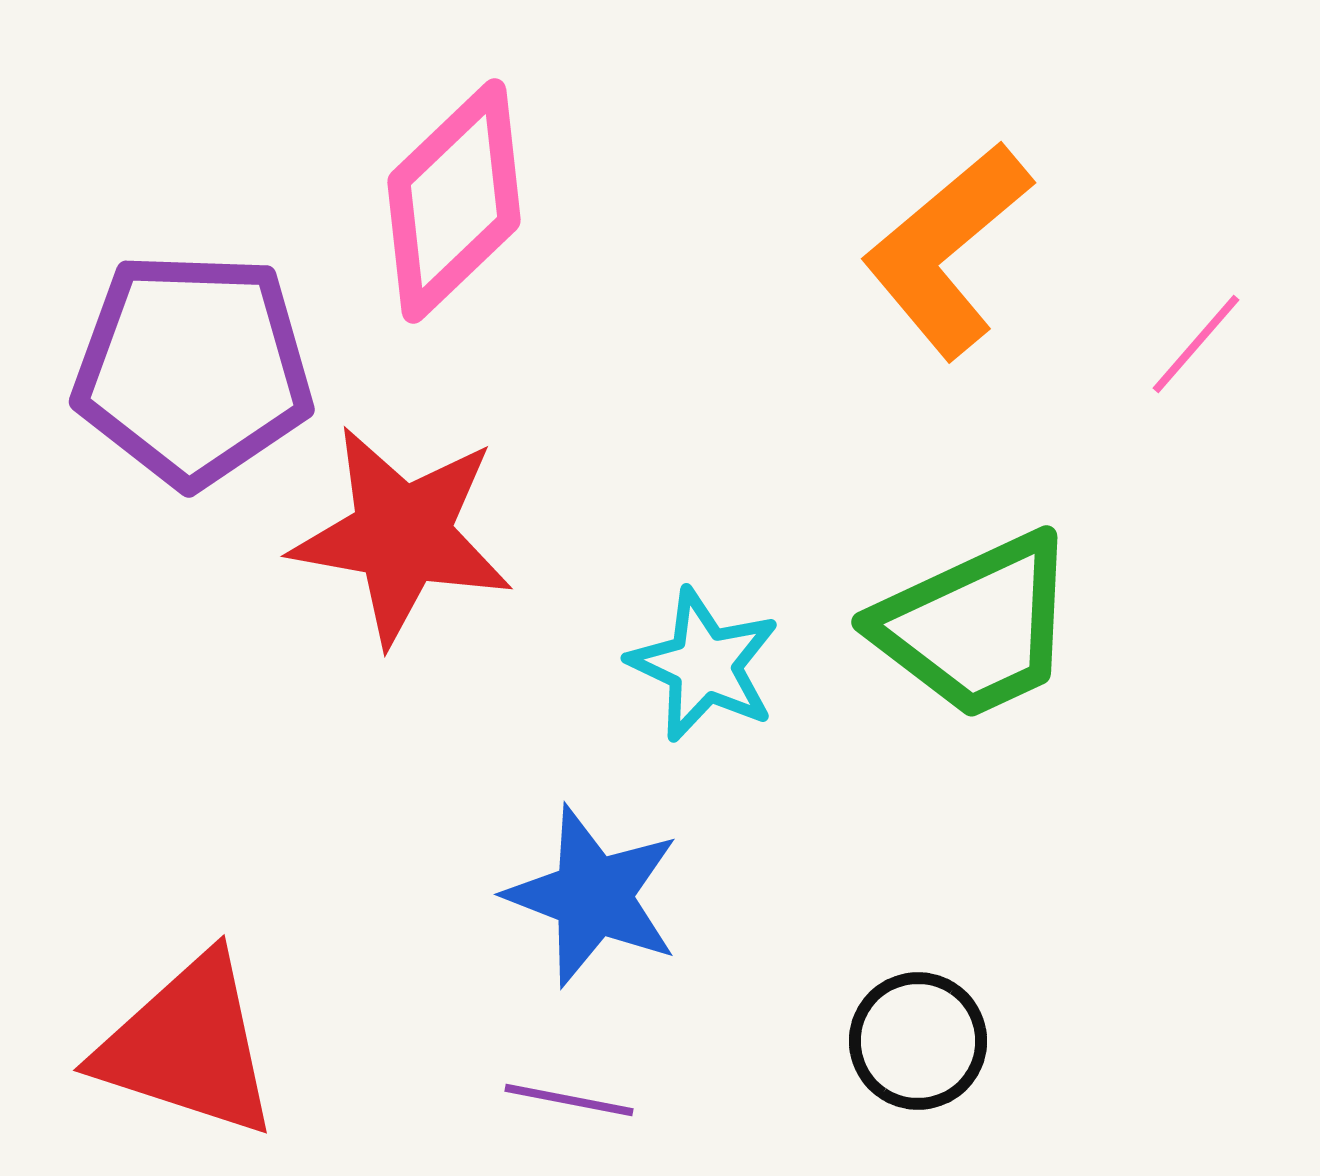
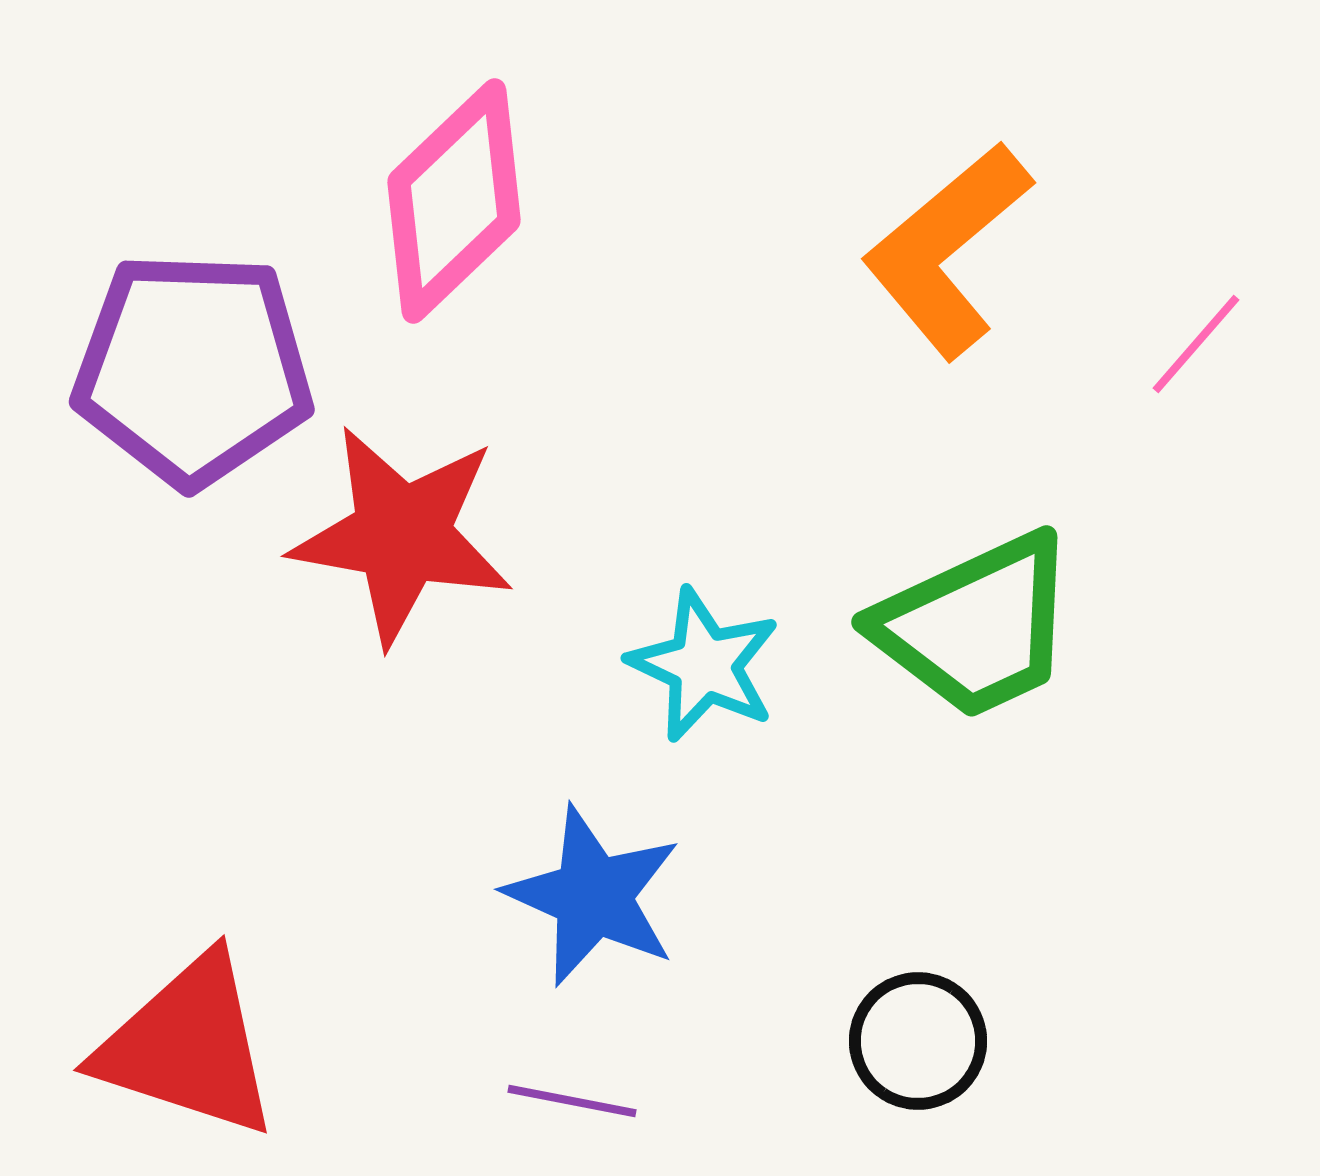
blue star: rotated 3 degrees clockwise
purple line: moved 3 px right, 1 px down
